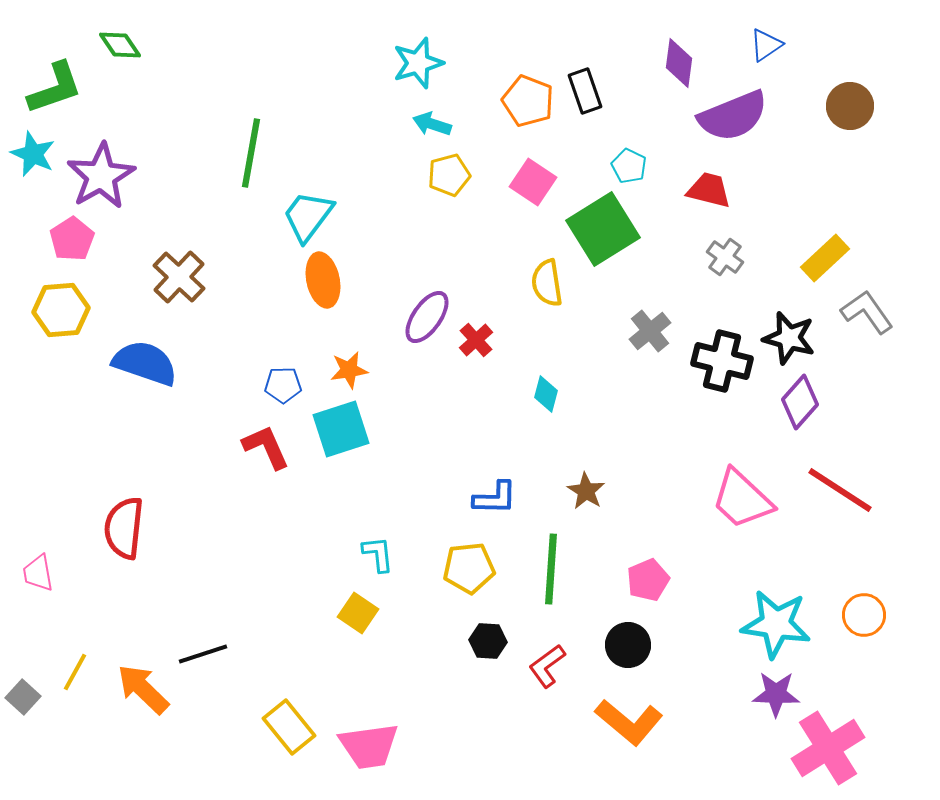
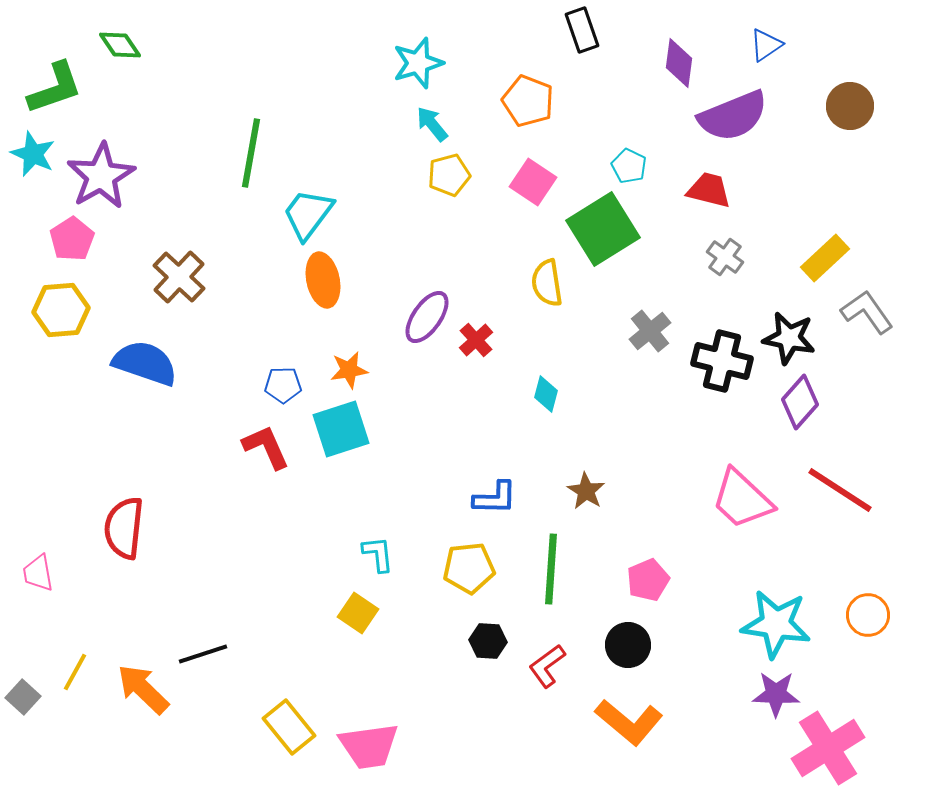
black rectangle at (585, 91): moved 3 px left, 61 px up
cyan arrow at (432, 124): rotated 33 degrees clockwise
cyan trapezoid at (308, 216): moved 2 px up
black star at (789, 338): rotated 4 degrees counterclockwise
orange circle at (864, 615): moved 4 px right
